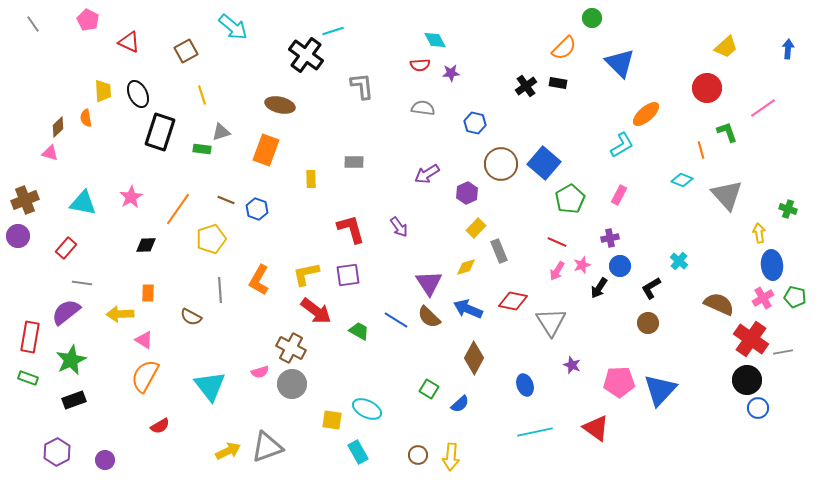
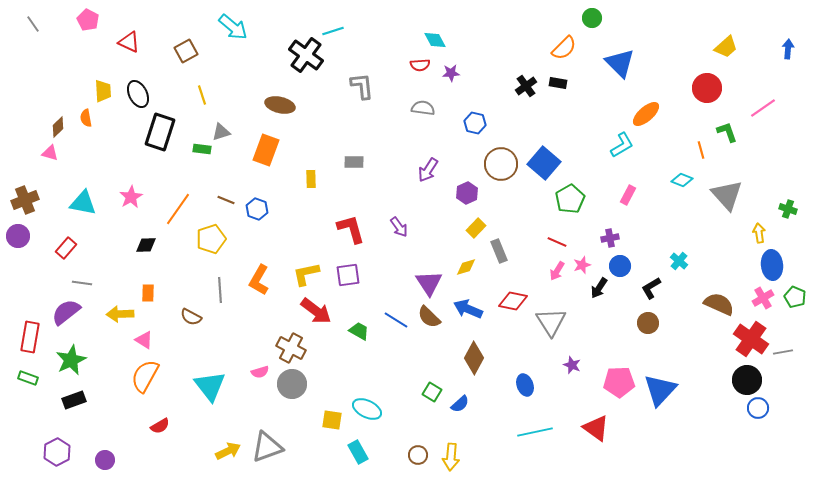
purple arrow at (427, 174): moved 1 px right, 4 px up; rotated 25 degrees counterclockwise
pink rectangle at (619, 195): moved 9 px right
green pentagon at (795, 297): rotated 10 degrees clockwise
green square at (429, 389): moved 3 px right, 3 px down
